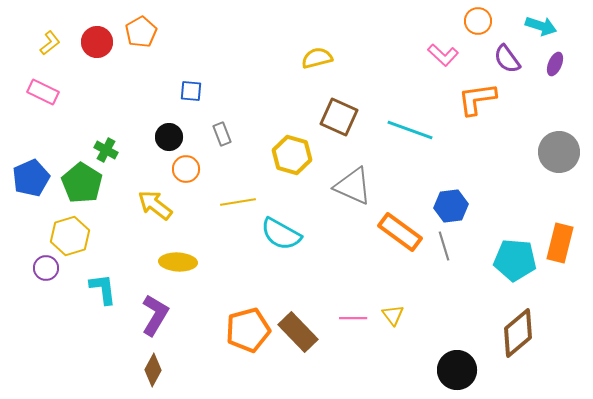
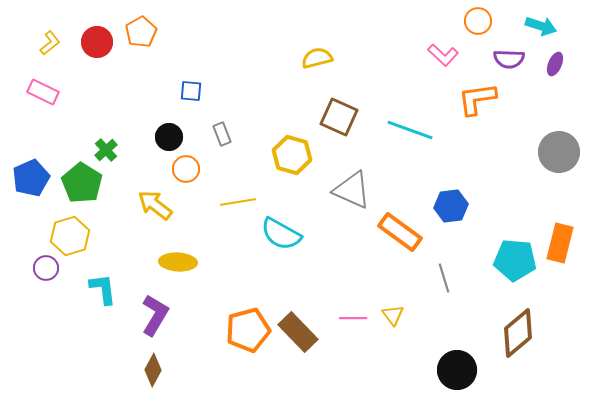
purple semicircle at (507, 59): moved 2 px right; rotated 52 degrees counterclockwise
green cross at (106, 150): rotated 20 degrees clockwise
gray triangle at (353, 186): moved 1 px left, 4 px down
gray line at (444, 246): moved 32 px down
